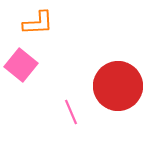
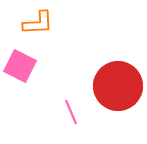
pink square: moved 1 px left, 1 px down; rotated 12 degrees counterclockwise
